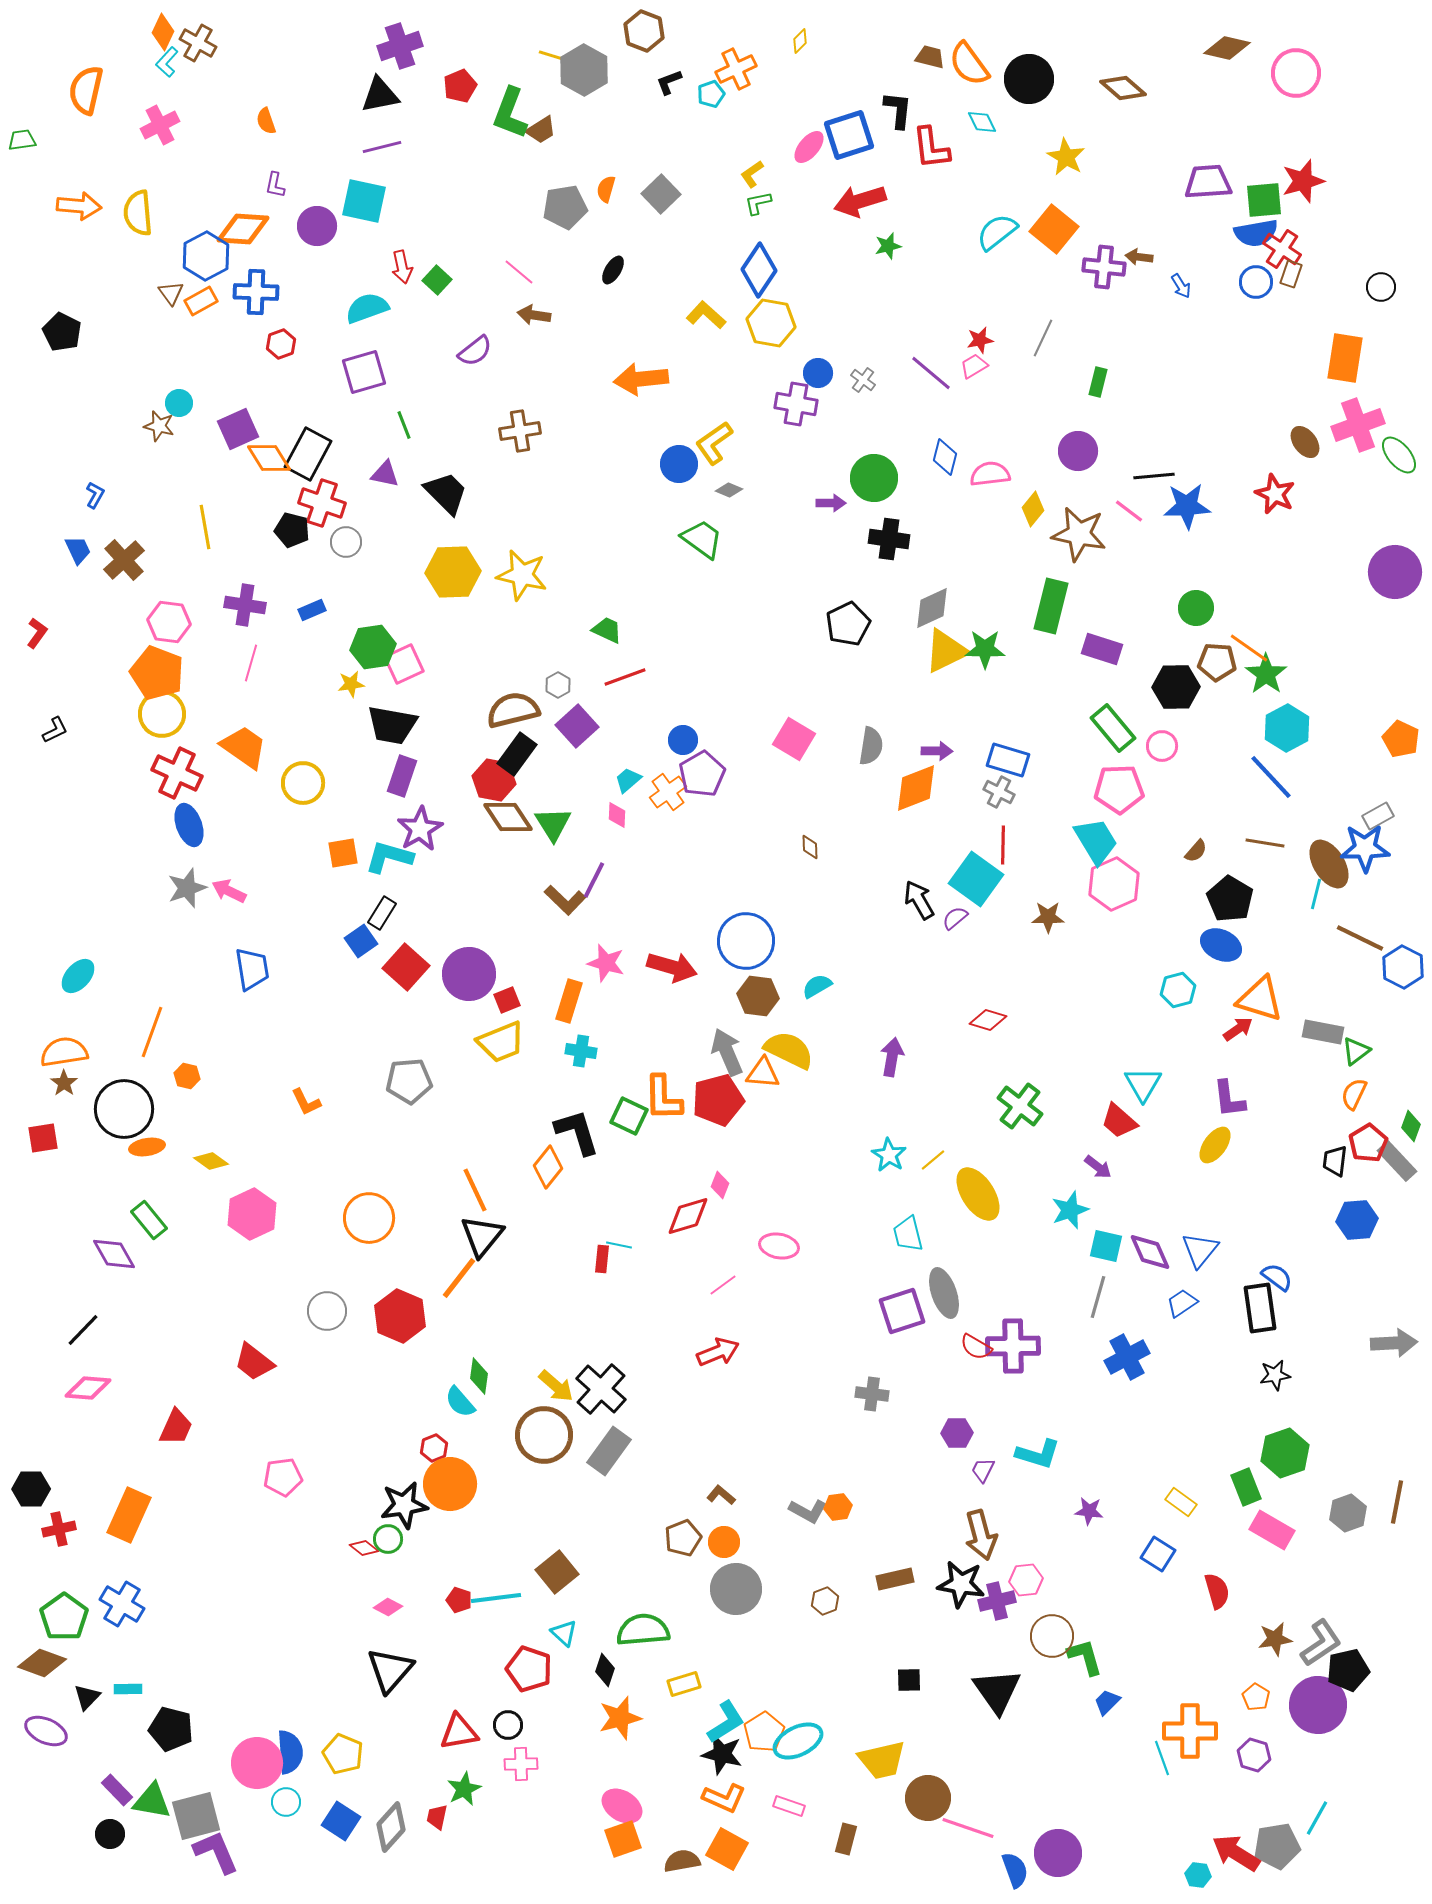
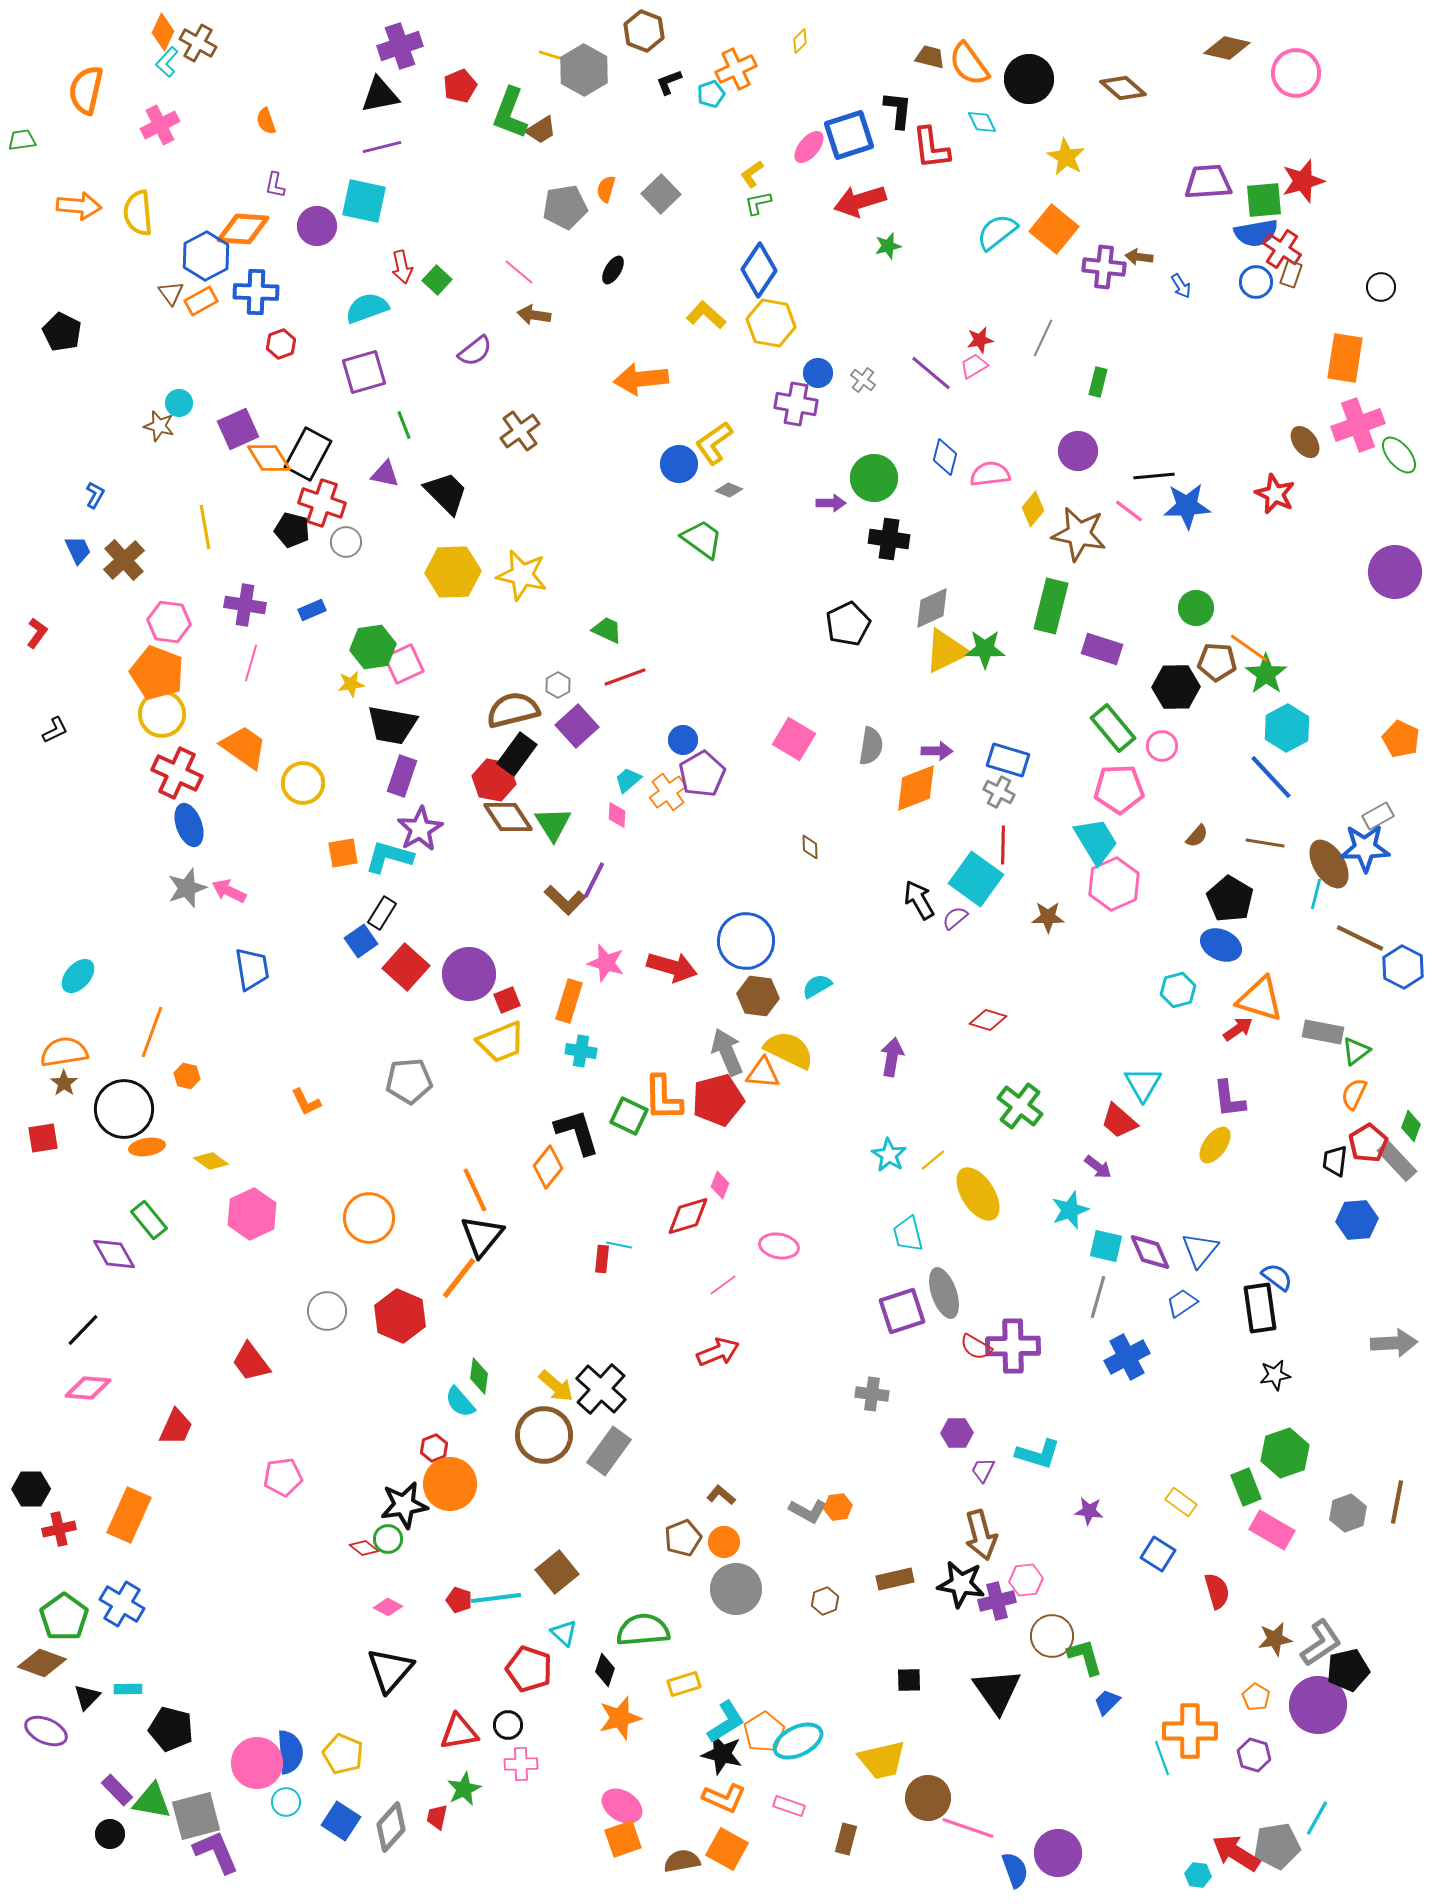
brown cross at (520, 431): rotated 27 degrees counterclockwise
brown semicircle at (1196, 851): moved 1 px right, 15 px up
red trapezoid at (254, 1362): moved 3 px left; rotated 15 degrees clockwise
